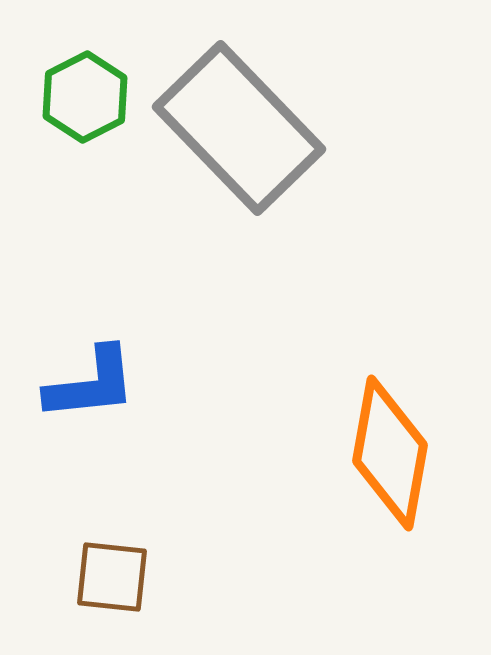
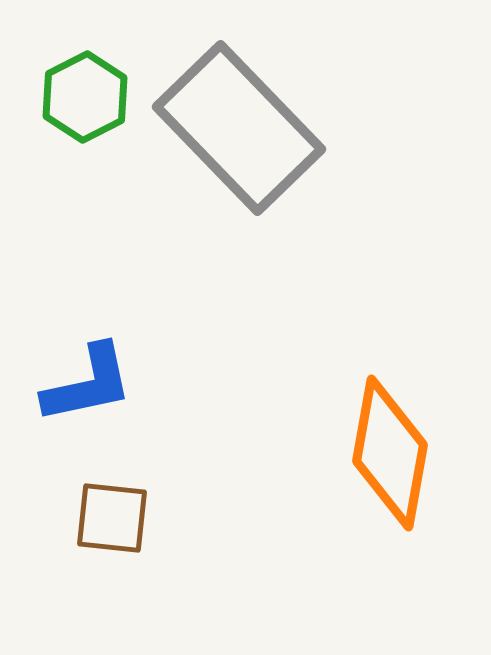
blue L-shape: moved 3 px left; rotated 6 degrees counterclockwise
brown square: moved 59 px up
